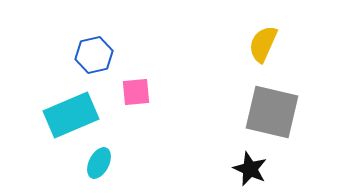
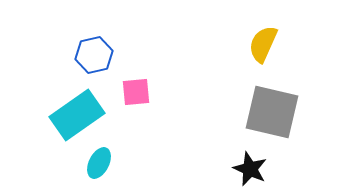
cyan rectangle: moved 6 px right; rotated 12 degrees counterclockwise
